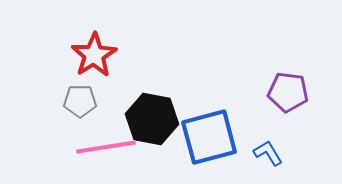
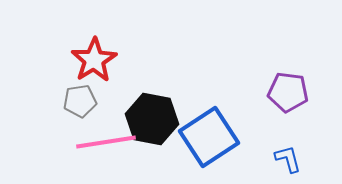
red star: moved 5 px down
gray pentagon: rotated 8 degrees counterclockwise
blue square: rotated 18 degrees counterclockwise
pink line: moved 5 px up
blue L-shape: moved 20 px right, 6 px down; rotated 16 degrees clockwise
